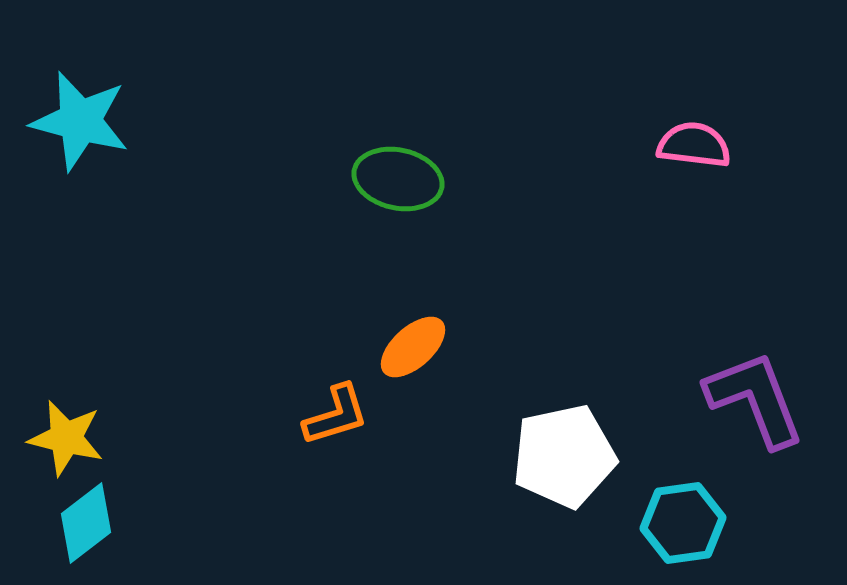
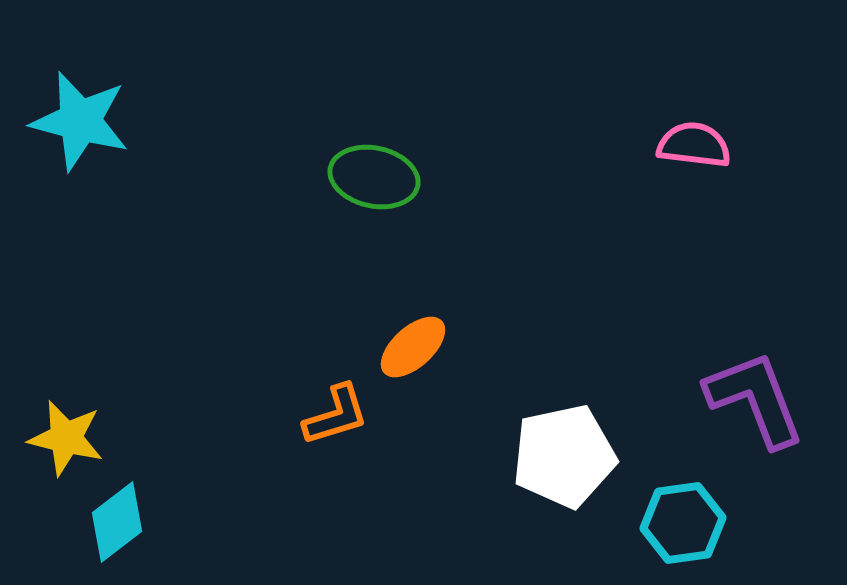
green ellipse: moved 24 px left, 2 px up
cyan diamond: moved 31 px right, 1 px up
